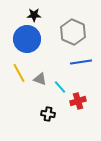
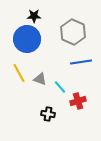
black star: moved 1 px down
